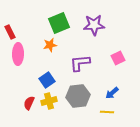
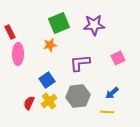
yellow cross: rotated 21 degrees counterclockwise
